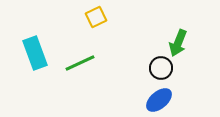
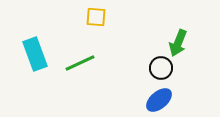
yellow square: rotated 30 degrees clockwise
cyan rectangle: moved 1 px down
